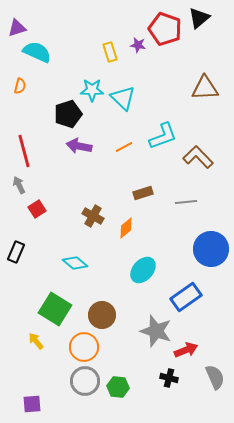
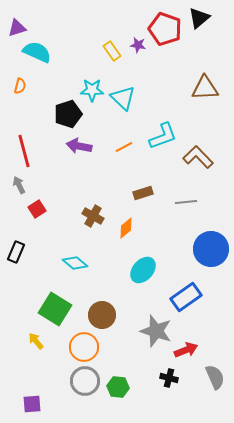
yellow rectangle: moved 2 px right, 1 px up; rotated 18 degrees counterclockwise
